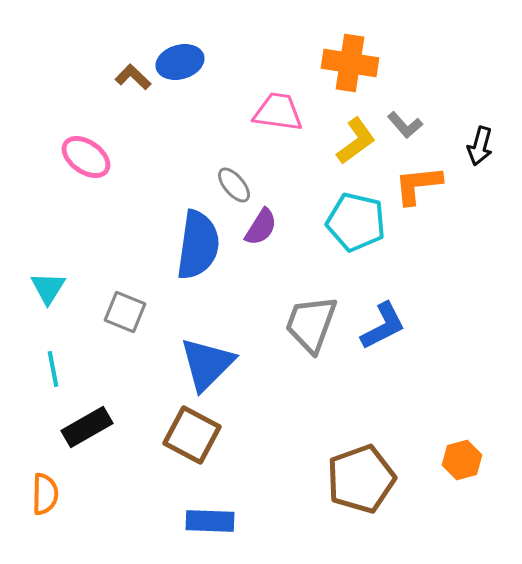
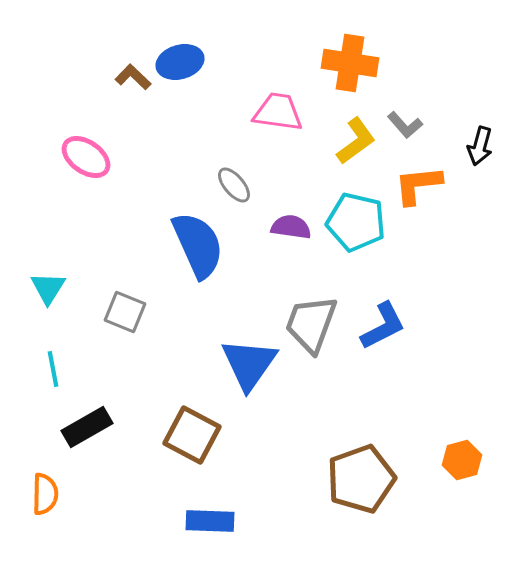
purple semicircle: moved 30 px right; rotated 114 degrees counterclockwise
blue semicircle: rotated 32 degrees counterclockwise
blue triangle: moved 42 px right; rotated 10 degrees counterclockwise
